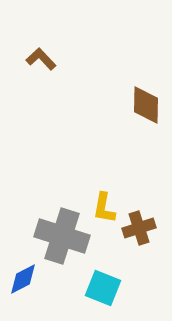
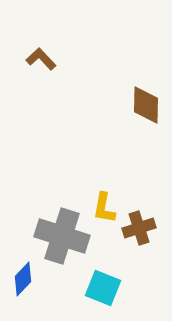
blue diamond: rotated 20 degrees counterclockwise
